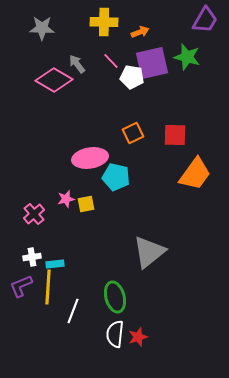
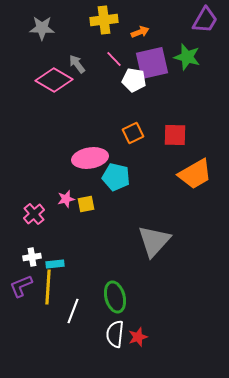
yellow cross: moved 2 px up; rotated 8 degrees counterclockwise
pink line: moved 3 px right, 2 px up
white pentagon: moved 2 px right, 3 px down
orange trapezoid: rotated 24 degrees clockwise
gray triangle: moved 5 px right, 11 px up; rotated 9 degrees counterclockwise
